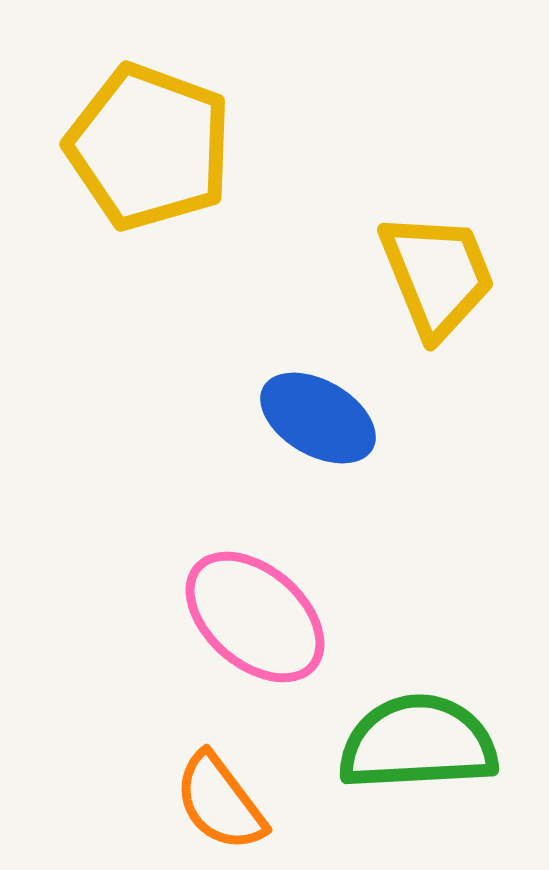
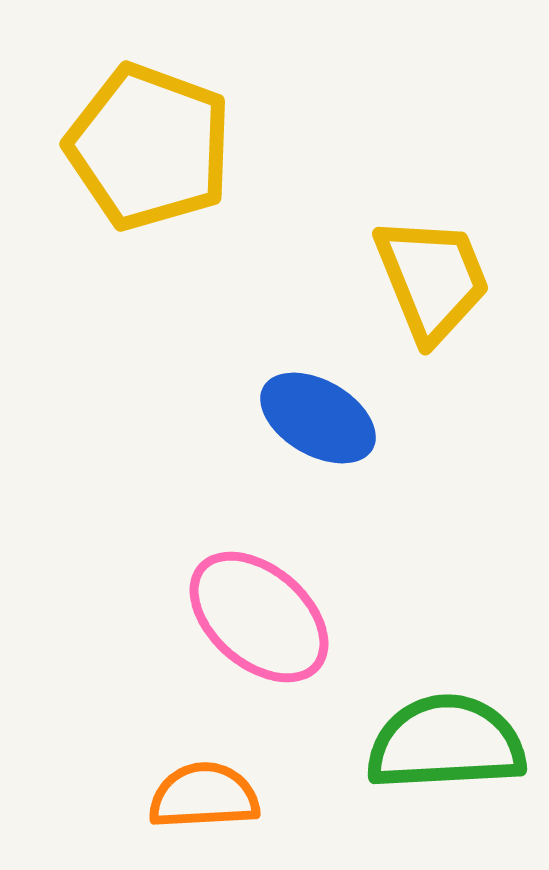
yellow trapezoid: moved 5 px left, 4 px down
pink ellipse: moved 4 px right
green semicircle: moved 28 px right
orange semicircle: moved 16 px left, 6 px up; rotated 124 degrees clockwise
